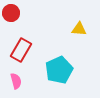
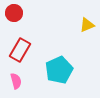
red circle: moved 3 px right
yellow triangle: moved 8 px right, 4 px up; rotated 28 degrees counterclockwise
red rectangle: moved 1 px left
